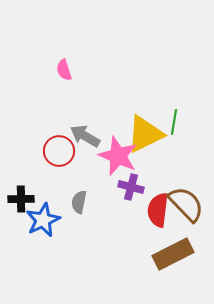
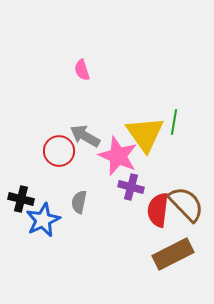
pink semicircle: moved 18 px right
yellow triangle: rotated 39 degrees counterclockwise
black cross: rotated 15 degrees clockwise
